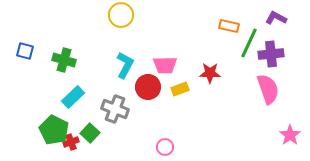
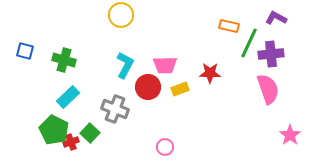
cyan rectangle: moved 5 px left
